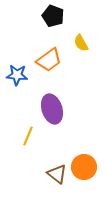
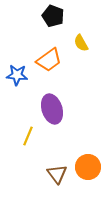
orange circle: moved 4 px right
brown triangle: rotated 15 degrees clockwise
